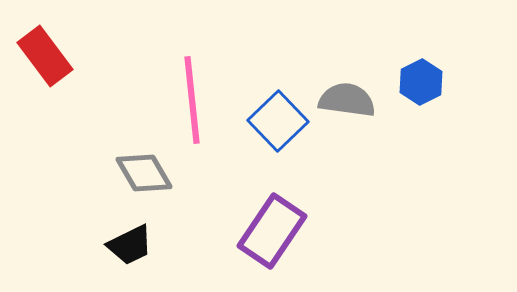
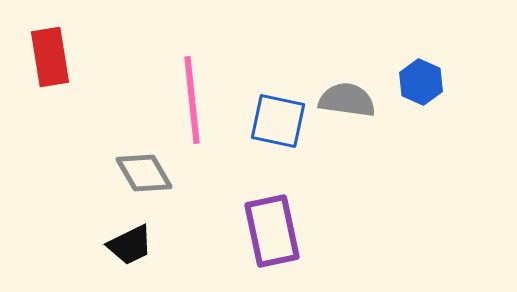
red rectangle: moved 5 px right, 1 px down; rotated 28 degrees clockwise
blue hexagon: rotated 9 degrees counterclockwise
blue square: rotated 34 degrees counterclockwise
purple rectangle: rotated 46 degrees counterclockwise
